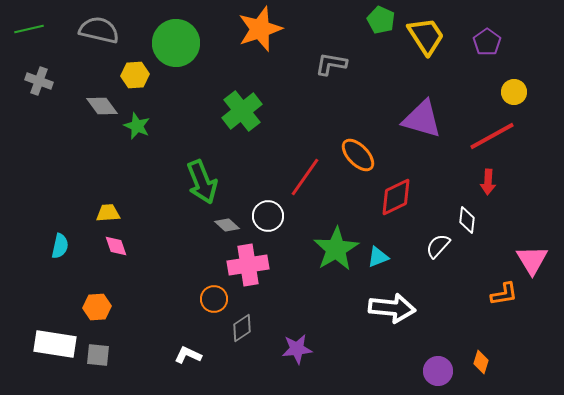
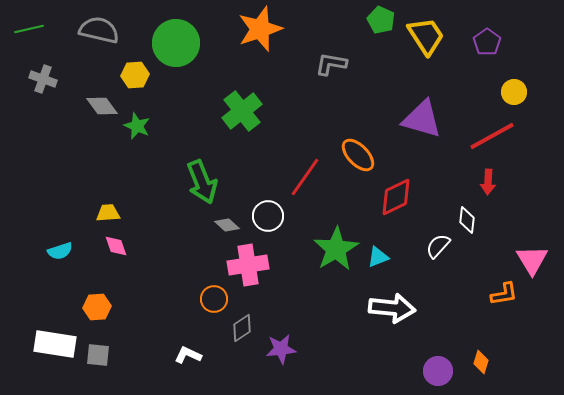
gray cross at (39, 81): moved 4 px right, 2 px up
cyan semicircle at (60, 246): moved 5 px down; rotated 60 degrees clockwise
purple star at (297, 349): moved 16 px left
